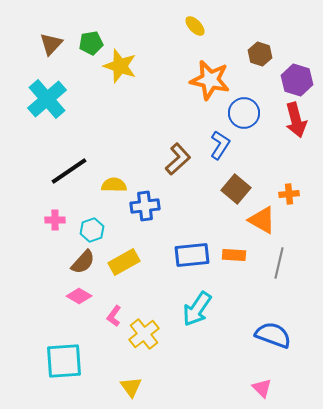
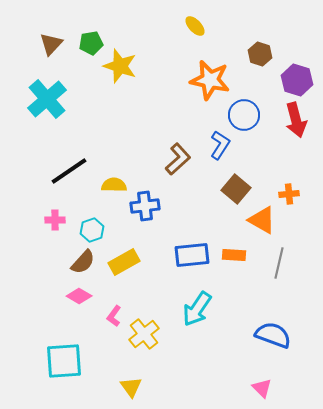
blue circle: moved 2 px down
